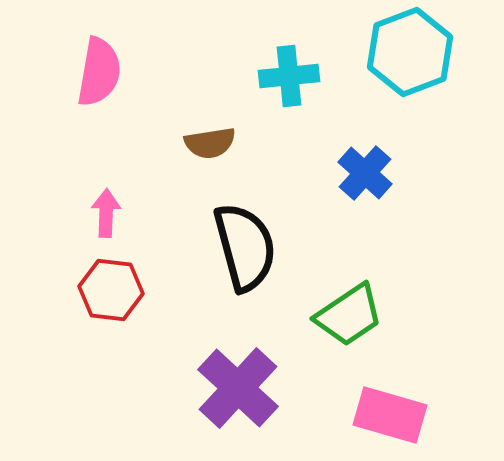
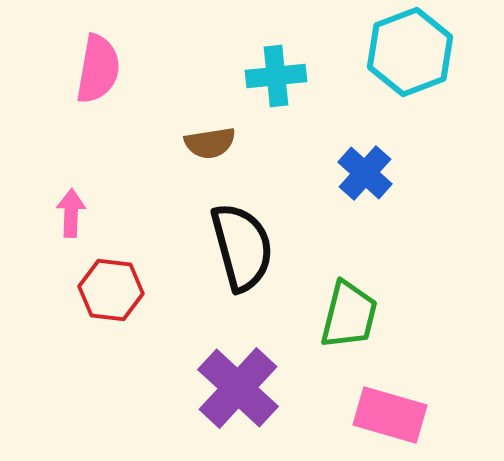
pink semicircle: moved 1 px left, 3 px up
cyan cross: moved 13 px left
pink arrow: moved 35 px left
black semicircle: moved 3 px left
green trapezoid: rotated 42 degrees counterclockwise
